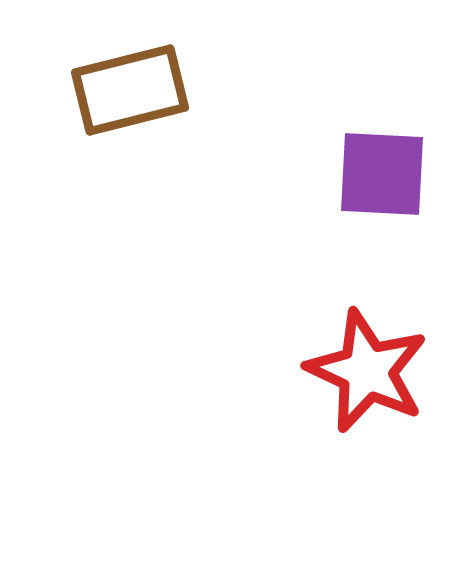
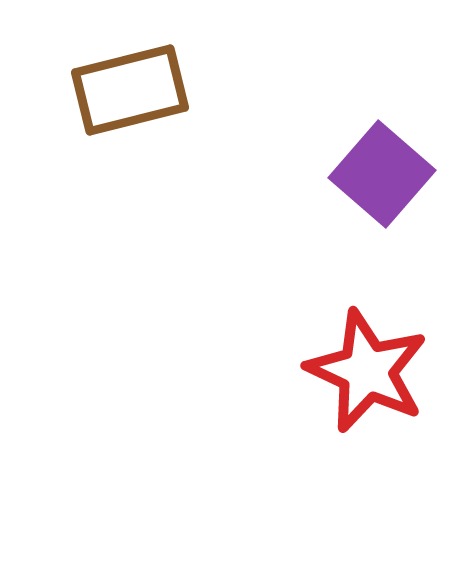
purple square: rotated 38 degrees clockwise
